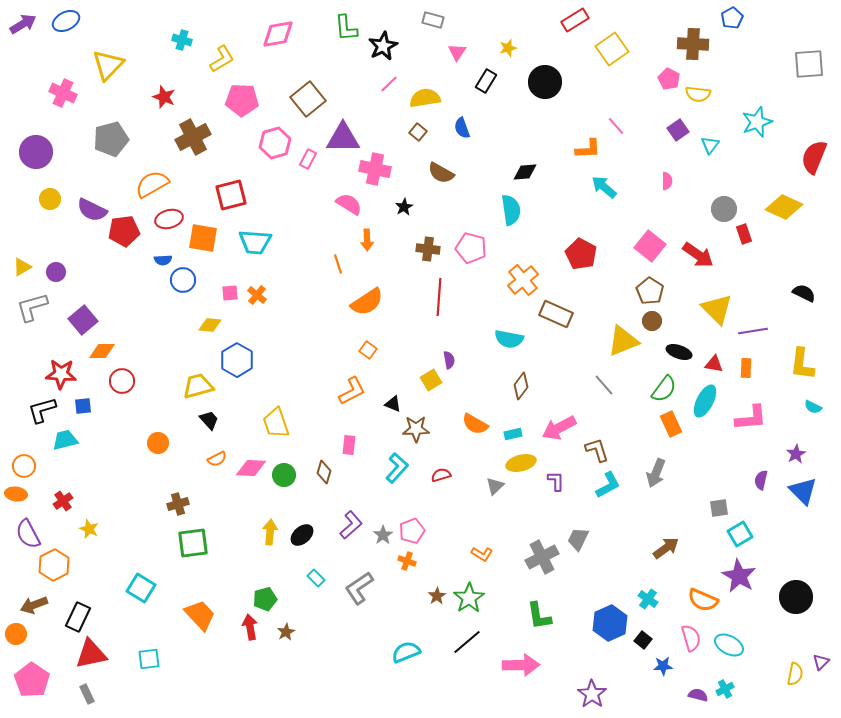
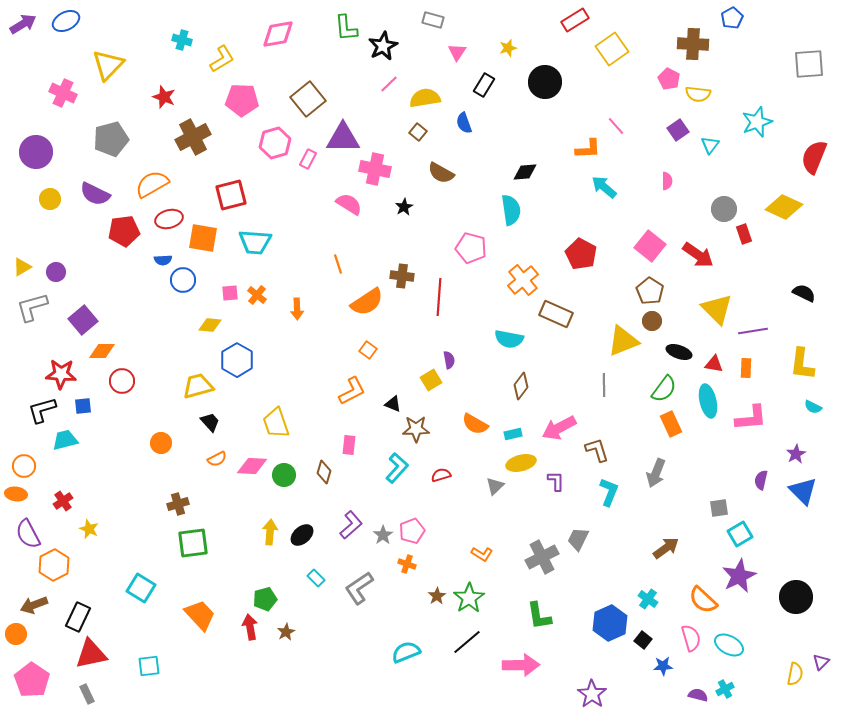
black rectangle at (486, 81): moved 2 px left, 4 px down
blue semicircle at (462, 128): moved 2 px right, 5 px up
purple semicircle at (92, 210): moved 3 px right, 16 px up
orange arrow at (367, 240): moved 70 px left, 69 px down
brown cross at (428, 249): moved 26 px left, 27 px down
gray line at (604, 385): rotated 40 degrees clockwise
cyan ellipse at (705, 401): moved 3 px right; rotated 40 degrees counterclockwise
black trapezoid at (209, 420): moved 1 px right, 2 px down
orange circle at (158, 443): moved 3 px right
pink diamond at (251, 468): moved 1 px right, 2 px up
cyan L-shape at (608, 485): moved 1 px right, 7 px down; rotated 40 degrees counterclockwise
orange cross at (407, 561): moved 3 px down
purple star at (739, 576): rotated 16 degrees clockwise
orange semicircle at (703, 600): rotated 20 degrees clockwise
cyan square at (149, 659): moved 7 px down
